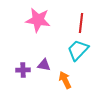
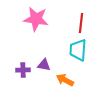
pink star: moved 2 px left, 1 px up
cyan trapezoid: rotated 40 degrees counterclockwise
orange arrow: rotated 36 degrees counterclockwise
